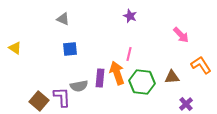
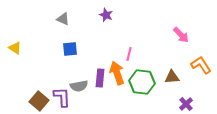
purple star: moved 24 px left, 1 px up
